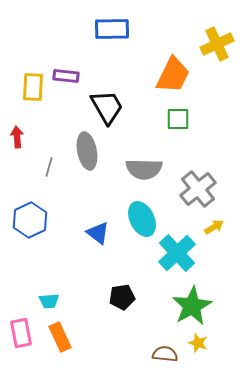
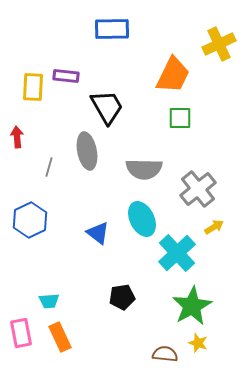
yellow cross: moved 2 px right
green square: moved 2 px right, 1 px up
